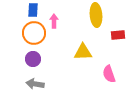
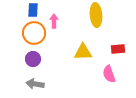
red rectangle: moved 14 px down
